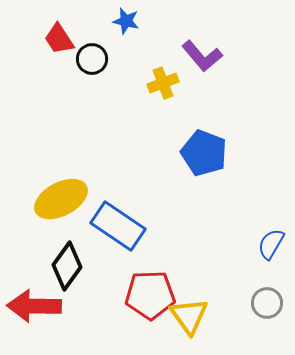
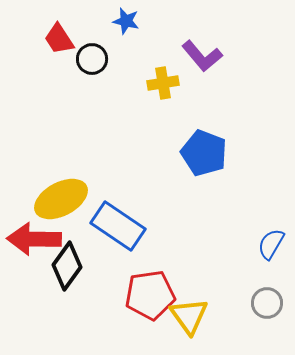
yellow cross: rotated 12 degrees clockwise
red pentagon: rotated 6 degrees counterclockwise
red arrow: moved 67 px up
